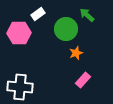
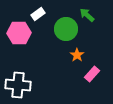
orange star: moved 1 px right, 2 px down; rotated 16 degrees counterclockwise
pink rectangle: moved 9 px right, 6 px up
white cross: moved 2 px left, 2 px up
